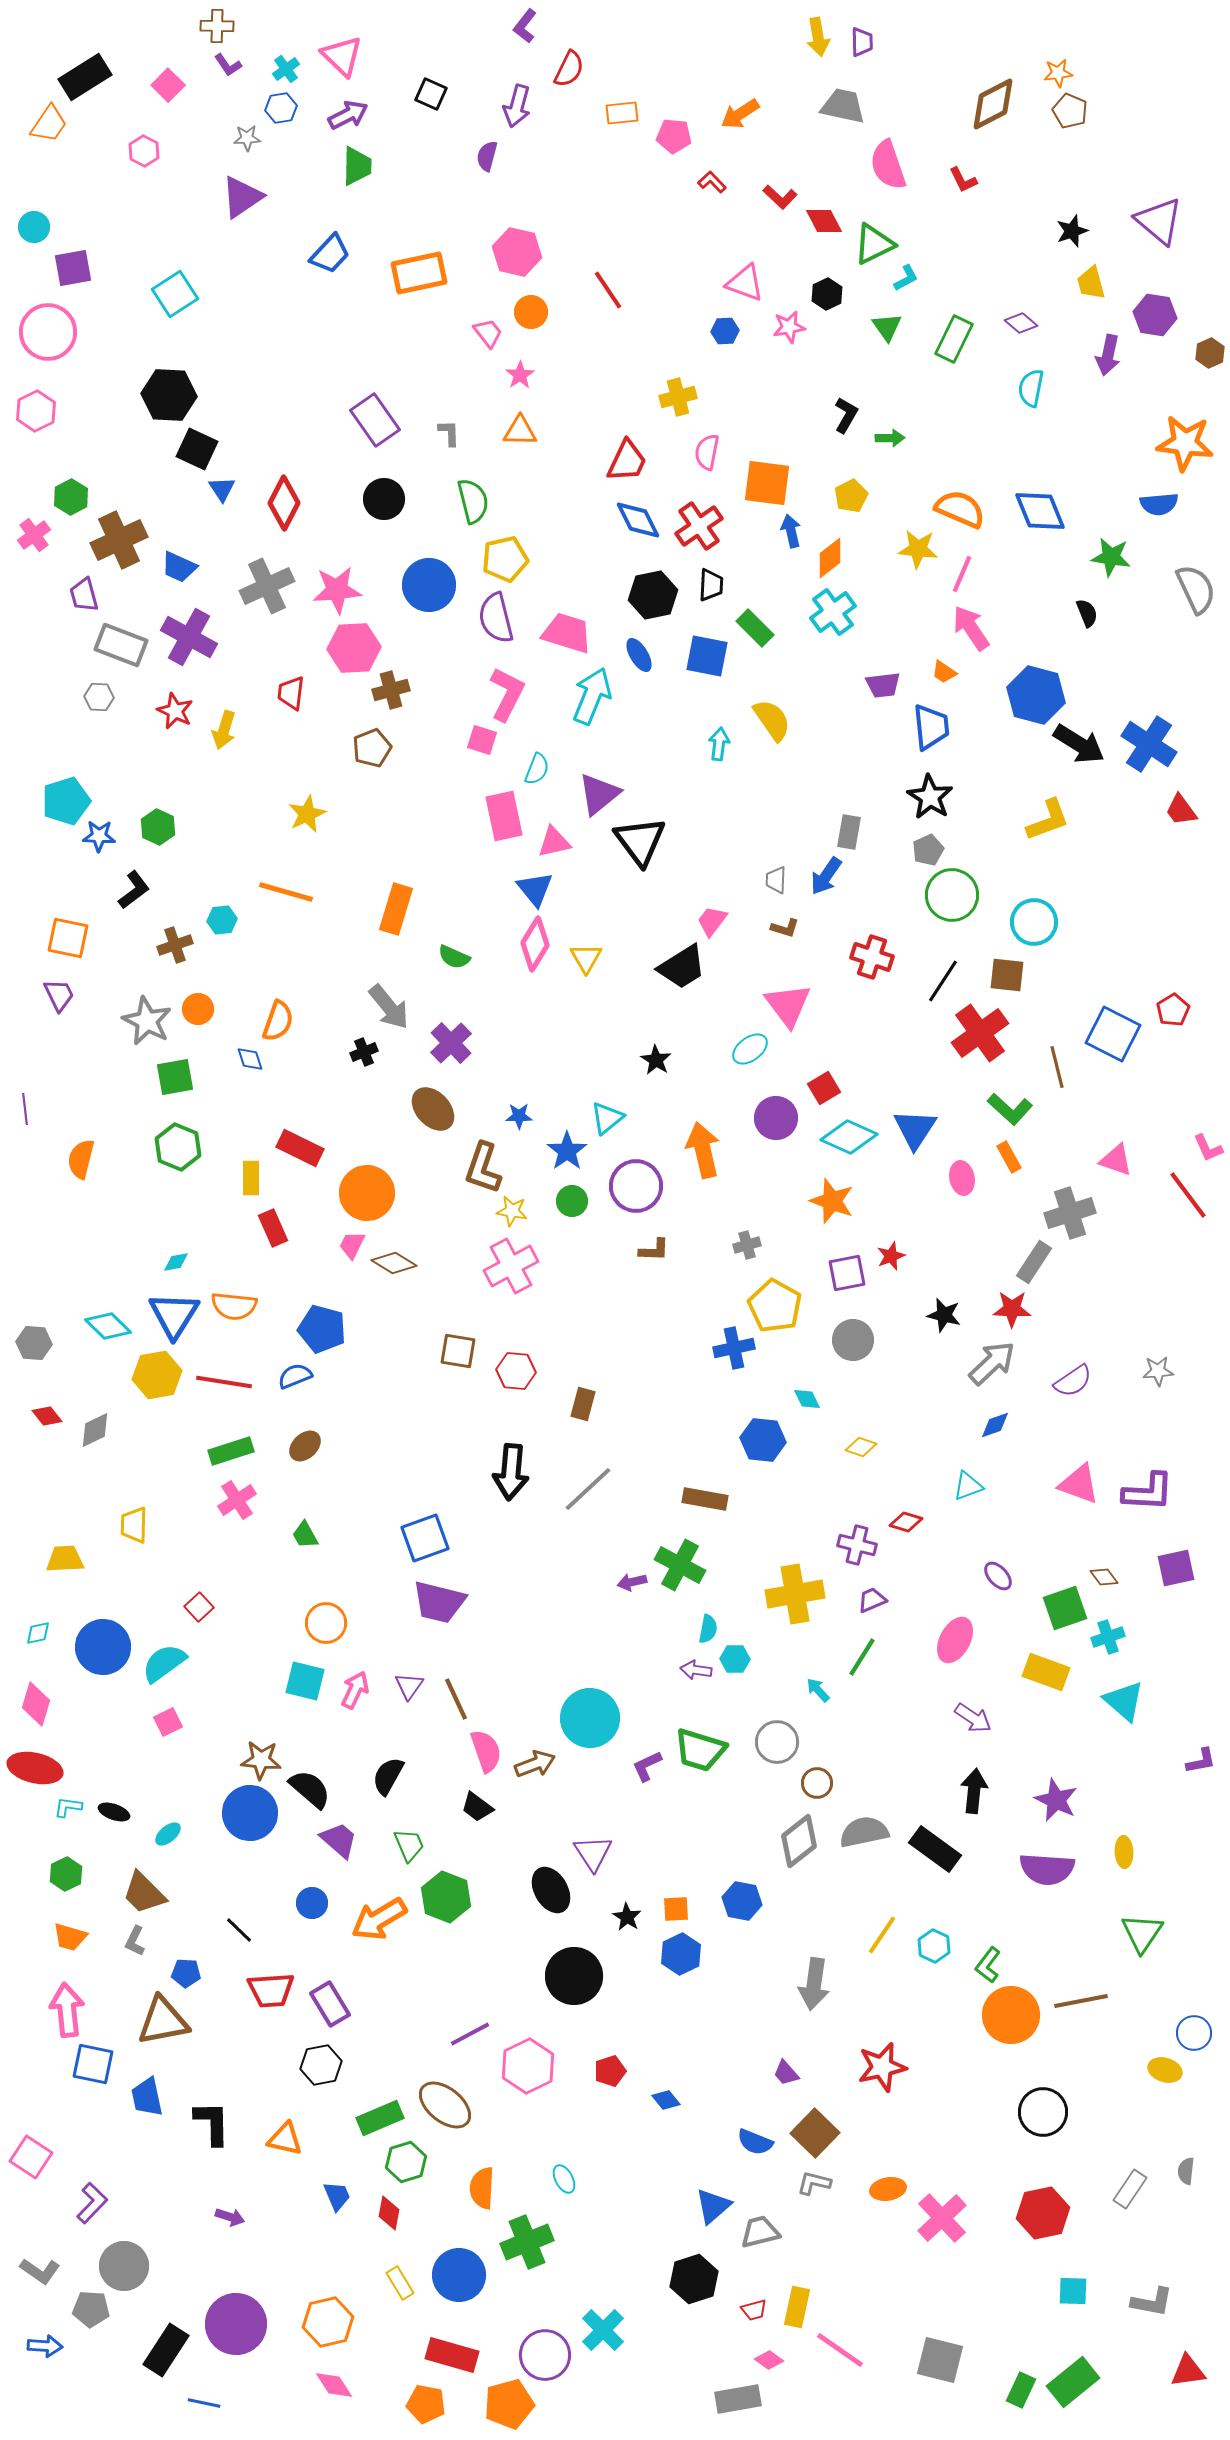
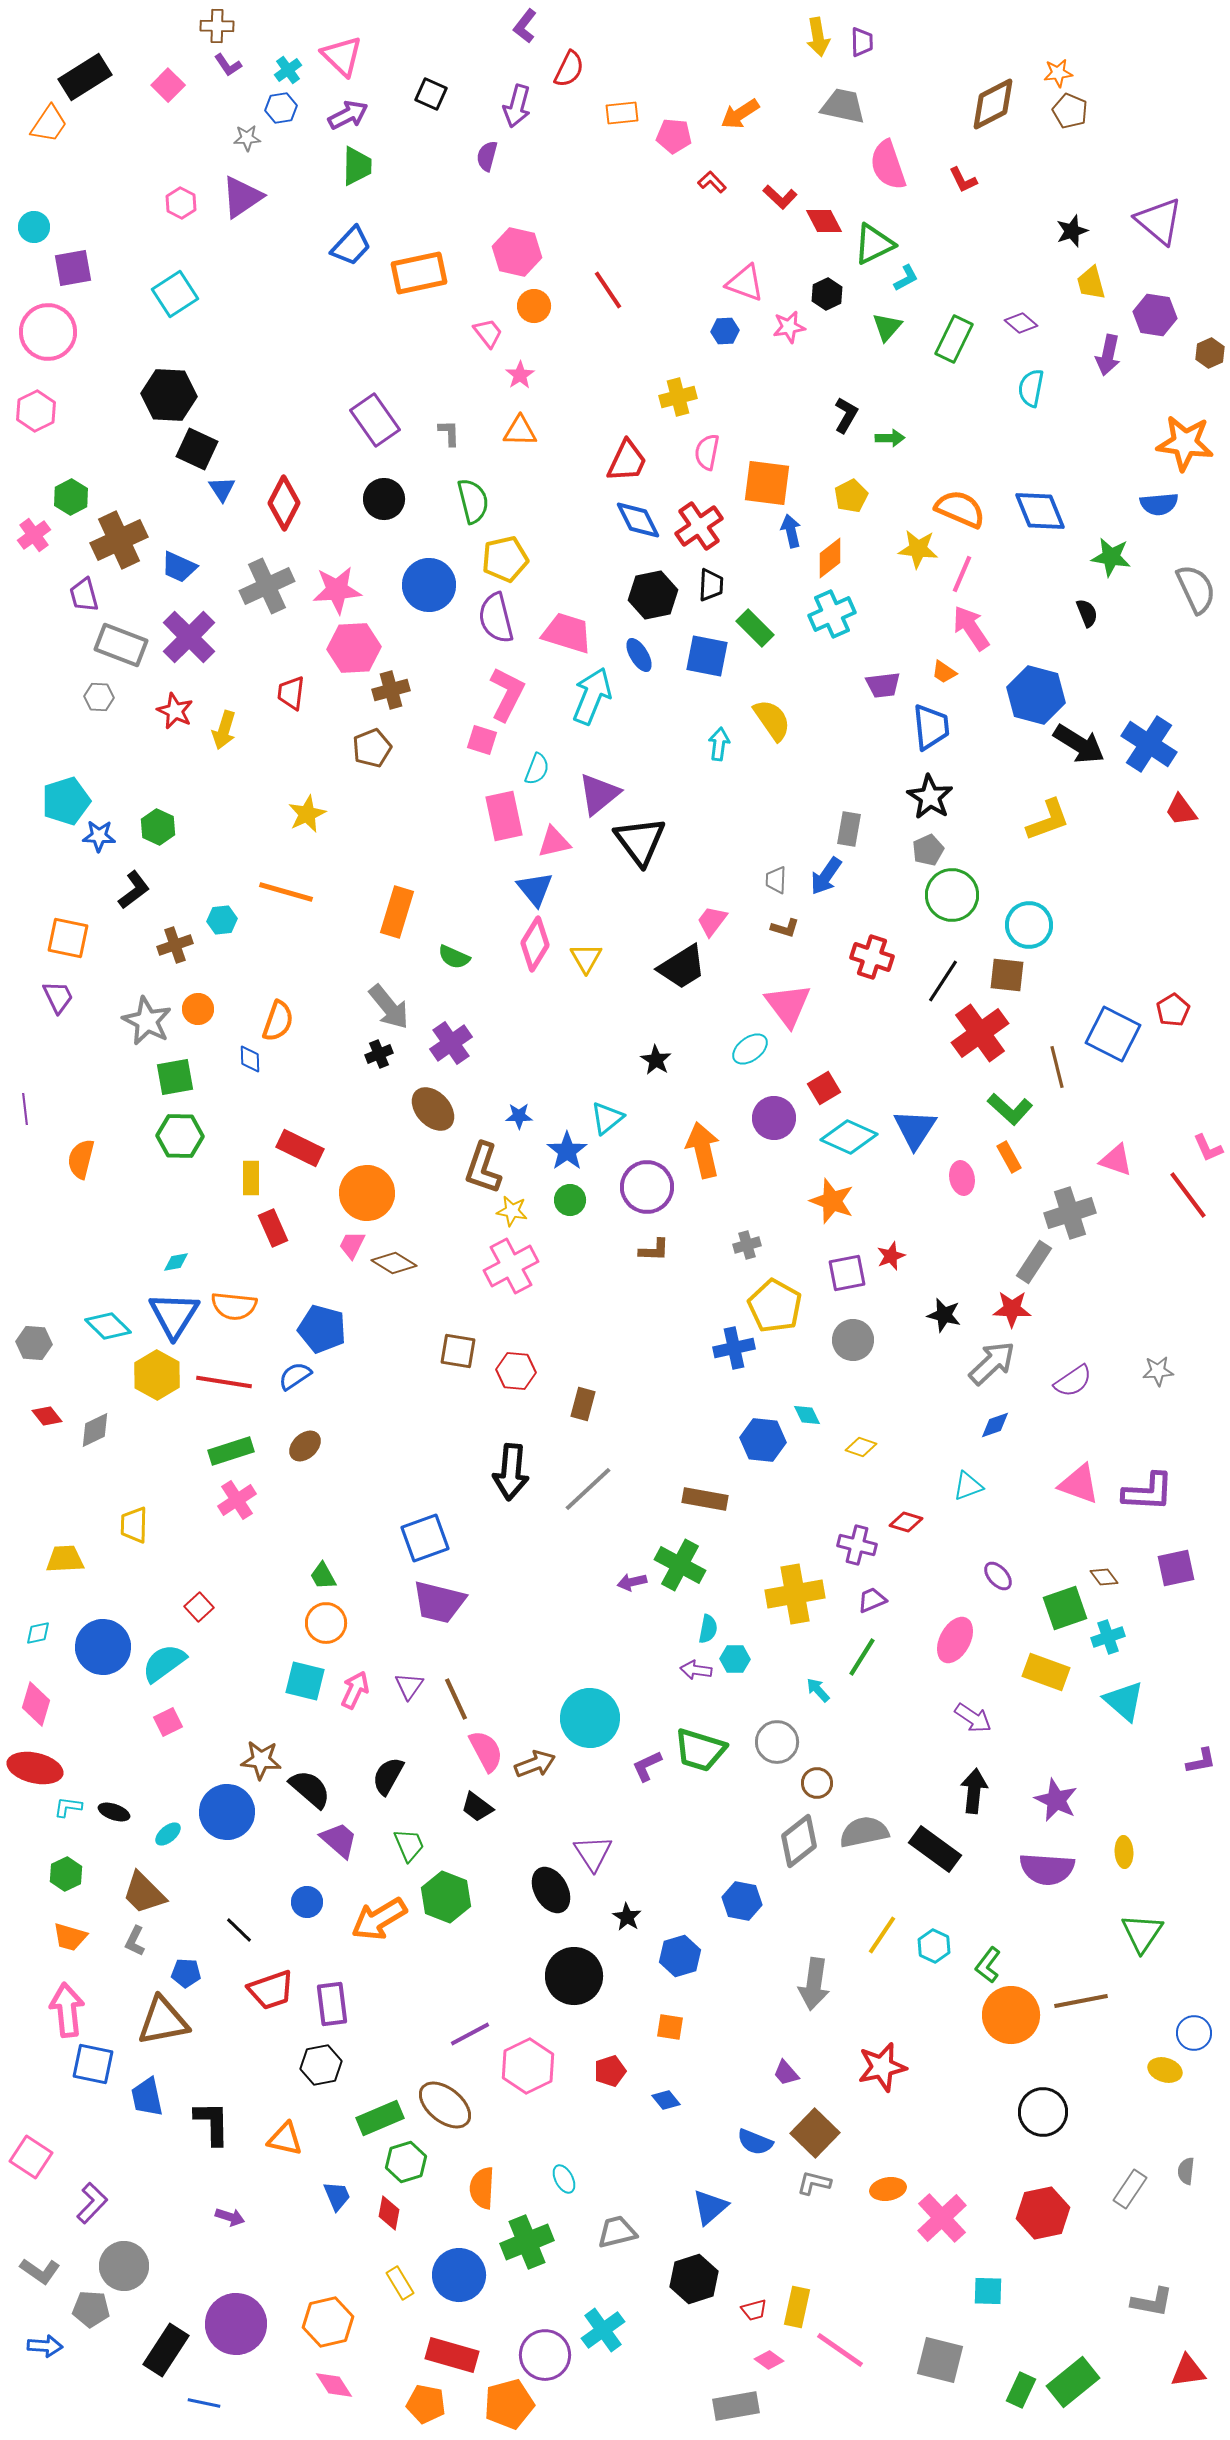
cyan cross at (286, 69): moved 2 px right, 1 px down
pink hexagon at (144, 151): moved 37 px right, 52 px down
blue trapezoid at (330, 254): moved 21 px right, 8 px up
orange circle at (531, 312): moved 3 px right, 6 px up
green triangle at (887, 327): rotated 16 degrees clockwise
cyan cross at (833, 612): moved 1 px left, 2 px down; rotated 12 degrees clockwise
purple cross at (189, 637): rotated 16 degrees clockwise
gray rectangle at (849, 832): moved 3 px up
orange rectangle at (396, 909): moved 1 px right, 3 px down
cyan circle at (1034, 922): moved 5 px left, 3 px down
purple trapezoid at (59, 995): moved 1 px left, 2 px down
purple cross at (451, 1043): rotated 9 degrees clockwise
black cross at (364, 1052): moved 15 px right, 2 px down
blue diamond at (250, 1059): rotated 16 degrees clockwise
purple circle at (776, 1118): moved 2 px left
green hexagon at (178, 1147): moved 2 px right, 11 px up; rotated 21 degrees counterclockwise
purple circle at (636, 1186): moved 11 px right, 1 px down
green circle at (572, 1201): moved 2 px left, 1 px up
yellow hexagon at (157, 1375): rotated 21 degrees counterclockwise
blue semicircle at (295, 1376): rotated 12 degrees counterclockwise
cyan diamond at (807, 1399): moved 16 px down
green trapezoid at (305, 1535): moved 18 px right, 41 px down
pink semicircle at (486, 1751): rotated 9 degrees counterclockwise
blue circle at (250, 1813): moved 23 px left, 1 px up
blue circle at (312, 1903): moved 5 px left, 1 px up
orange square at (676, 1909): moved 6 px left, 118 px down; rotated 12 degrees clockwise
blue hexagon at (681, 1954): moved 1 px left, 2 px down; rotated 9 degrees clockwise
red trapezoid at (271, 1990): rotated 15 degrees counterclockwise
purple rectangle at (330, 2004): moved 2 px right; rotated 24 degrees clockwise
blue triangle at (713, 2206): moved 3 px left, 1 px down
gray trapezoid at (760, 2232): moved 143 px left
cyan square at (1073, 2291): moved 85 px left
cyan cross at (603, 2330): rotated 9 degrees clockwise
gray rectangle at (738, 2399): moved 2 px left, 7 px down
